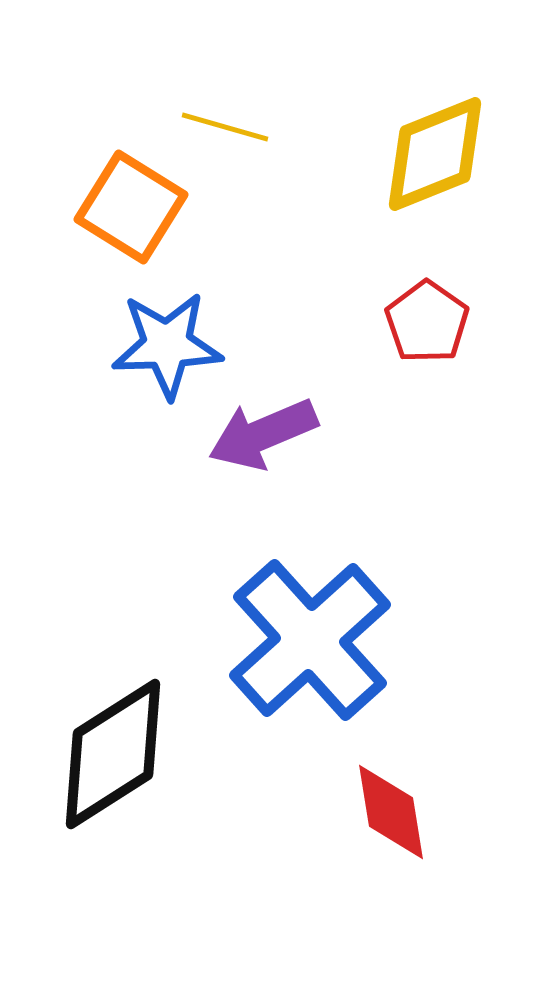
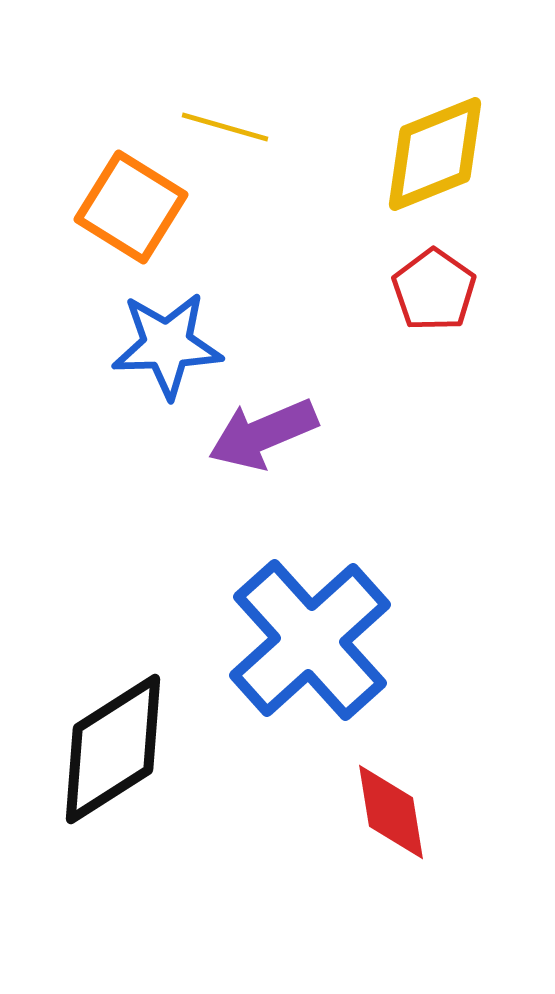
red pentagon: moved 7 px right, 32 px up
black diamond: moved 5 px up
